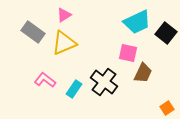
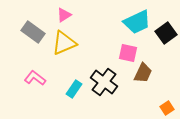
black square: rotated 15 degrees clockwise
pink L-shape: moved 10 px left, 2 px up
